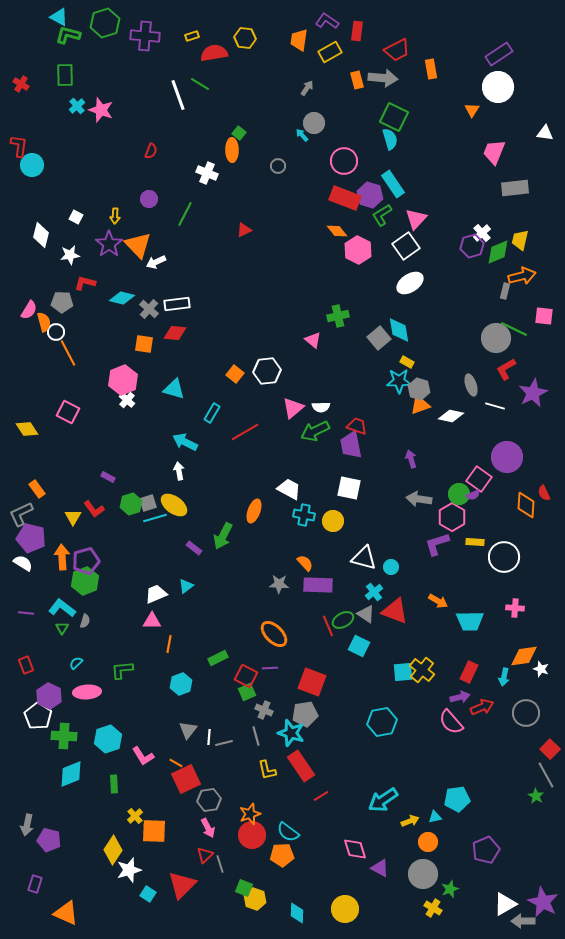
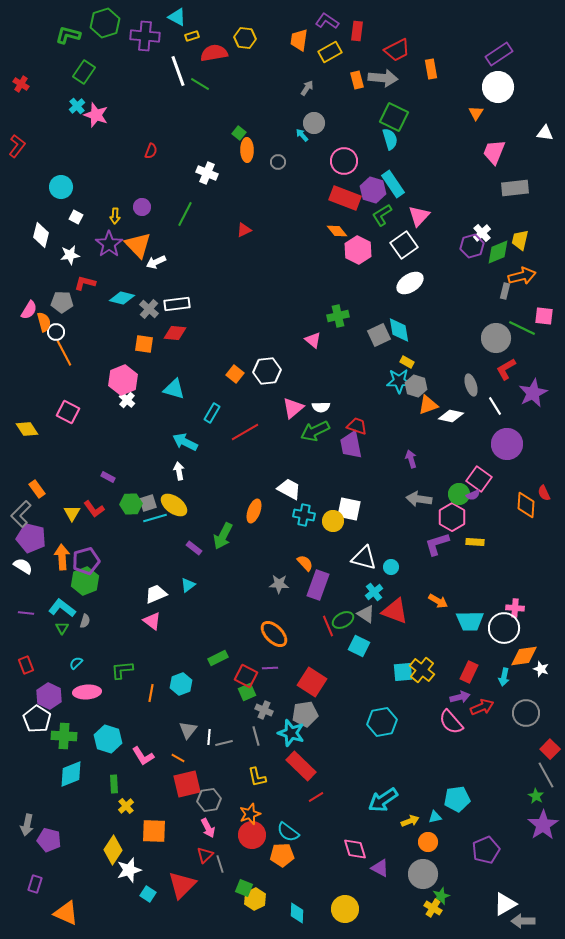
cyan triangle at (59, 17): moved 118 px right
green rectangle at (65, 75): moved 19 px right, 3 px up; rotated 35 degrees clockwise
white line at (178, 95): moved 24 px up
pink star at (101, 110): moved 5 px left, 5 px down
orange triangle at (472, 110): moved 4 px right, 3 px down
red L-shape at (19, 146): moved 2 px left; rotated 30 degrees clockwise
orange ellipse at (232, 150): moved 15 px right
cyan circle at (32, 165): moved 29 px right, 22 px down
gray circle at (278, 166): moved 4 px up
purple hexagon at (370, 195): moved 3 px right, 5 px up
purple circle at (149, 199): moved 7 px left, 8 px down
pink triangle at (416, 219): moved 3 px right, 3 px up
white square at (406, 246): moved 2 px left, 1 px up
green line at (514, 329): moved 8 px right, 1 px up
gray square at (379, 338): moved 3 px up; rotated 15 degrees clockwise
orange line at (68, 353): moved 4 px left
gray hexagon at (419, 389): moved 3 px left, 3 px up
orange triangle at (420, 405): moved 8 px right
white line at (495, 406): rotated 42 degrees clockwise
purple circle at (507, 457): moved 13 px up
white square at (349, 488): moved 21 px down
green hexagon at (131, 504): rotated 15 degrees clockwise
gray L-shape at (21, 514): rotated 20 degrees counterclockwise
yellow triangle at (73, 517): moved 1 px left, 4 px up
white circle at (504, 557): moved 71 px down
white semicircle at (23, 563): moved 3 px down
purple rectangle at (318, 585): rotated 72 degrees counterclockwise
cyan triangle at (186, 586): moved 2 px right, 1 px up
pink triangle at (152, 621): rotated 36 degrees clockwise
orange line at (169, 644): moved 18 px left, 49 px down
red square at (312, 682): rotated 12 degrees clockwise
white pentagon at (38, 716): moved 1 px left, 3 px down
cyan hexagon at (108, 739): rotated 24 degrees counterclockwise
orange line at (176, 763): moved 2 px right, 5 px up
red rectangle at (301, 766): rotated 12 degrees counterclockwise
yellow L-shape at (267, 770): moved 10 px left, 7 px down
red square at (186, 779): moved 1 px right, 5 px down; rotated 12 degrees clockwise
red line at (321, 796): moved 5 px left, 1 px down
yellow cross at (135, 816): moved 9 px left, 10 px up
green star at (450, 889): moved 9 px left, 7 px down
yellow hexagon at (255, 899): rotated 15 degrees clockwise
purple star at (543, 902): moved 77 px up; rotated 12 degrees clockwise
